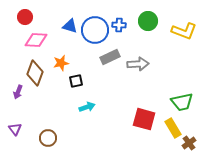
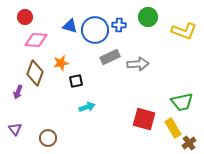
green circle: moved 4 px up
